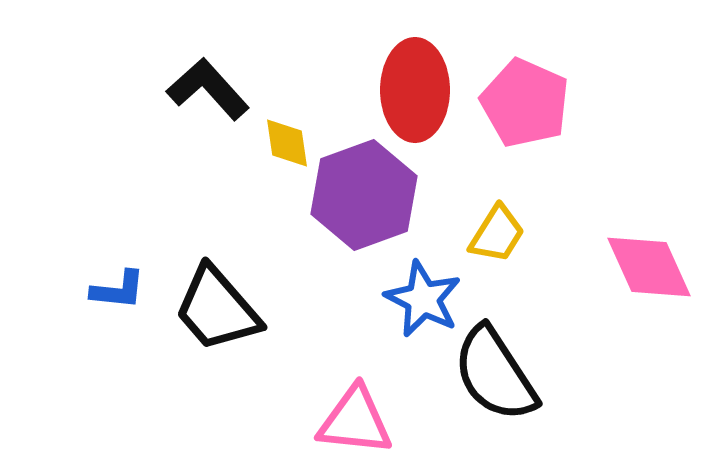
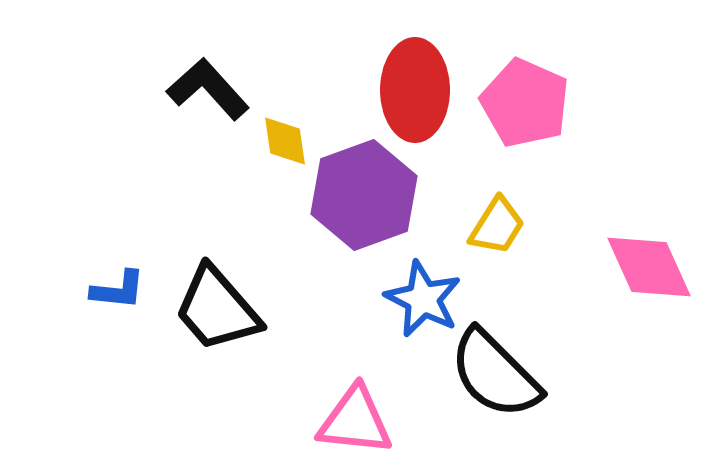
yellow diamond: moved 2 px left, 2 px up
yellow trapezoid: moved 8 px up
black semicircle: rotated 12 degrees counterclockwise
